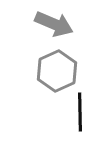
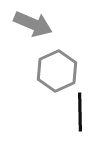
gray arrow: moved 21 px left
